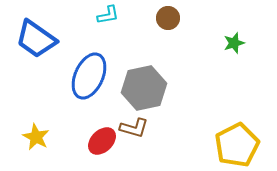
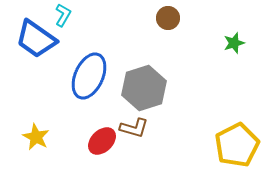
cyan L-shape: moved 45 px left; rotated 50 degrees counterclockwise
gray hexagon: rotated 6 degrees counterclockwise
